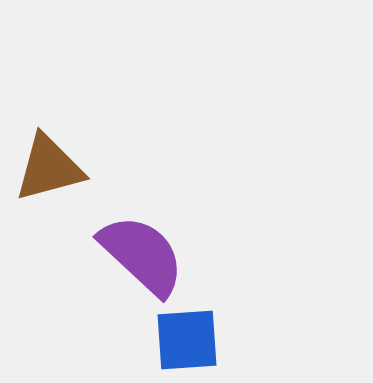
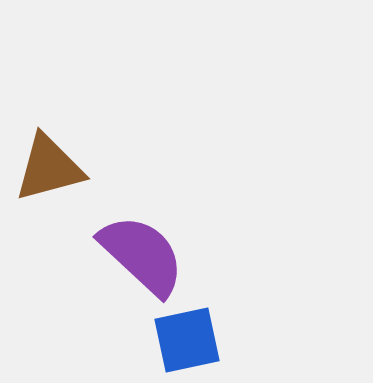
blue square: rotated 8 degrees counterclockwise
